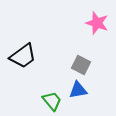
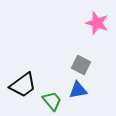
black trapezoid: moved 29 px down
